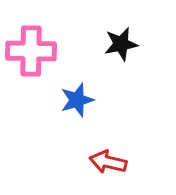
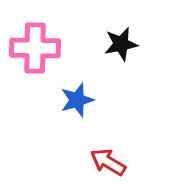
pink cross: moved 4 px right, 3 px up
red arrow: rotated 18 degrees clockwise
